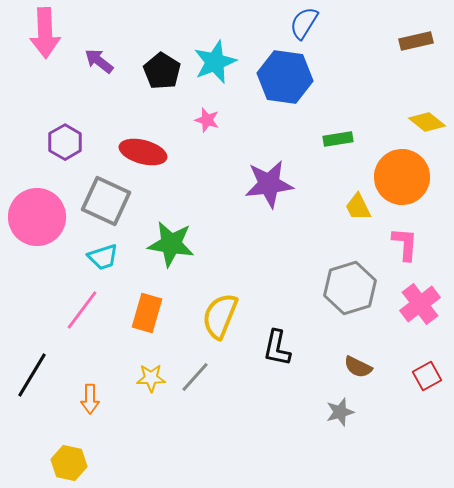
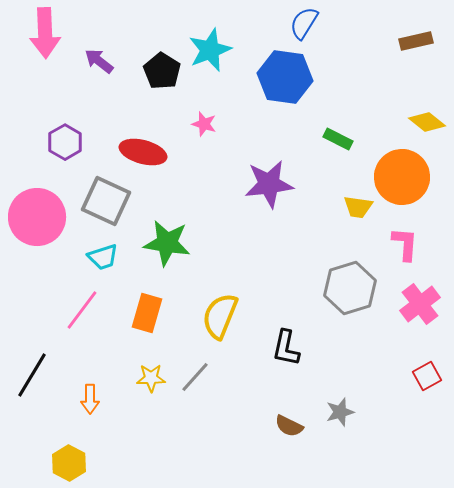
cyan star: moved 5 px left, 12 px up
pink star: moved 3 px left, 4 px down
green rectangle: rotated 36 degrees clockwise
yellow trapezoid: rotated 56 degrees counterclockwise
green star: moved 4 px left, 1 px up
black L-shape: moved 9 px right
brown semicircle: moved 69 px left, 59 px down
yellow hexagon: rotated 16 degrees clockwise
